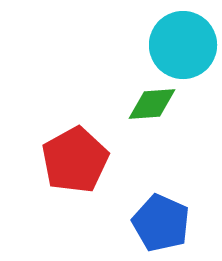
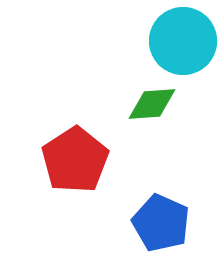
cyan circle: moved 4 px up
red pentagon: rotated 4 degrees counterclockwise
